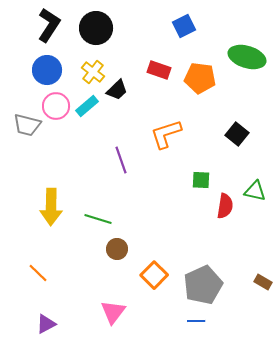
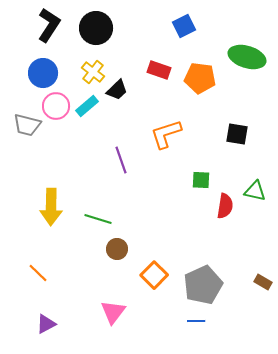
blue circle: moved 4 px left, 3 px down
black square: rotated 30 degrees counterclockwise
